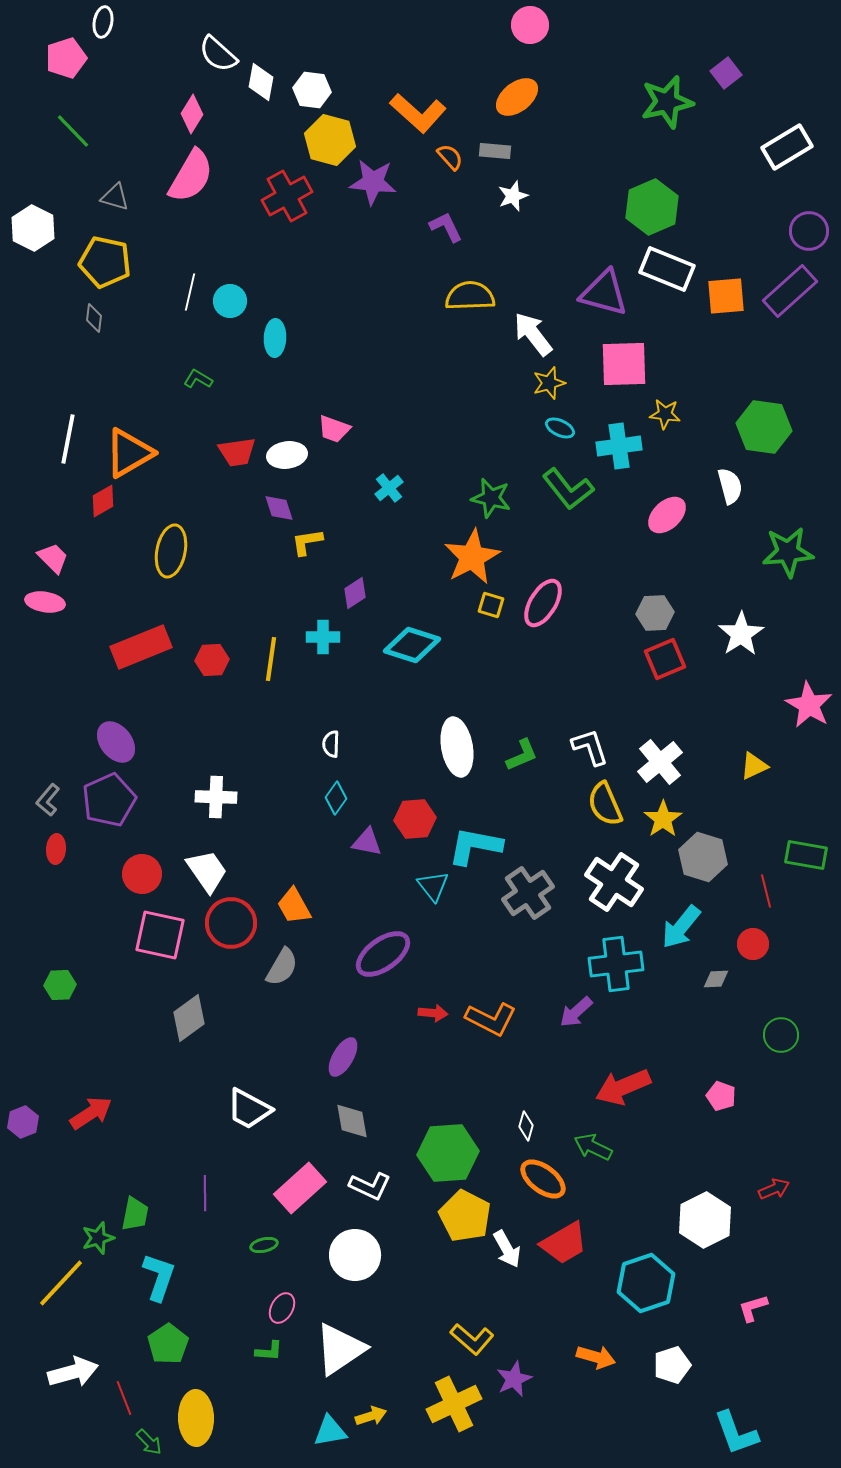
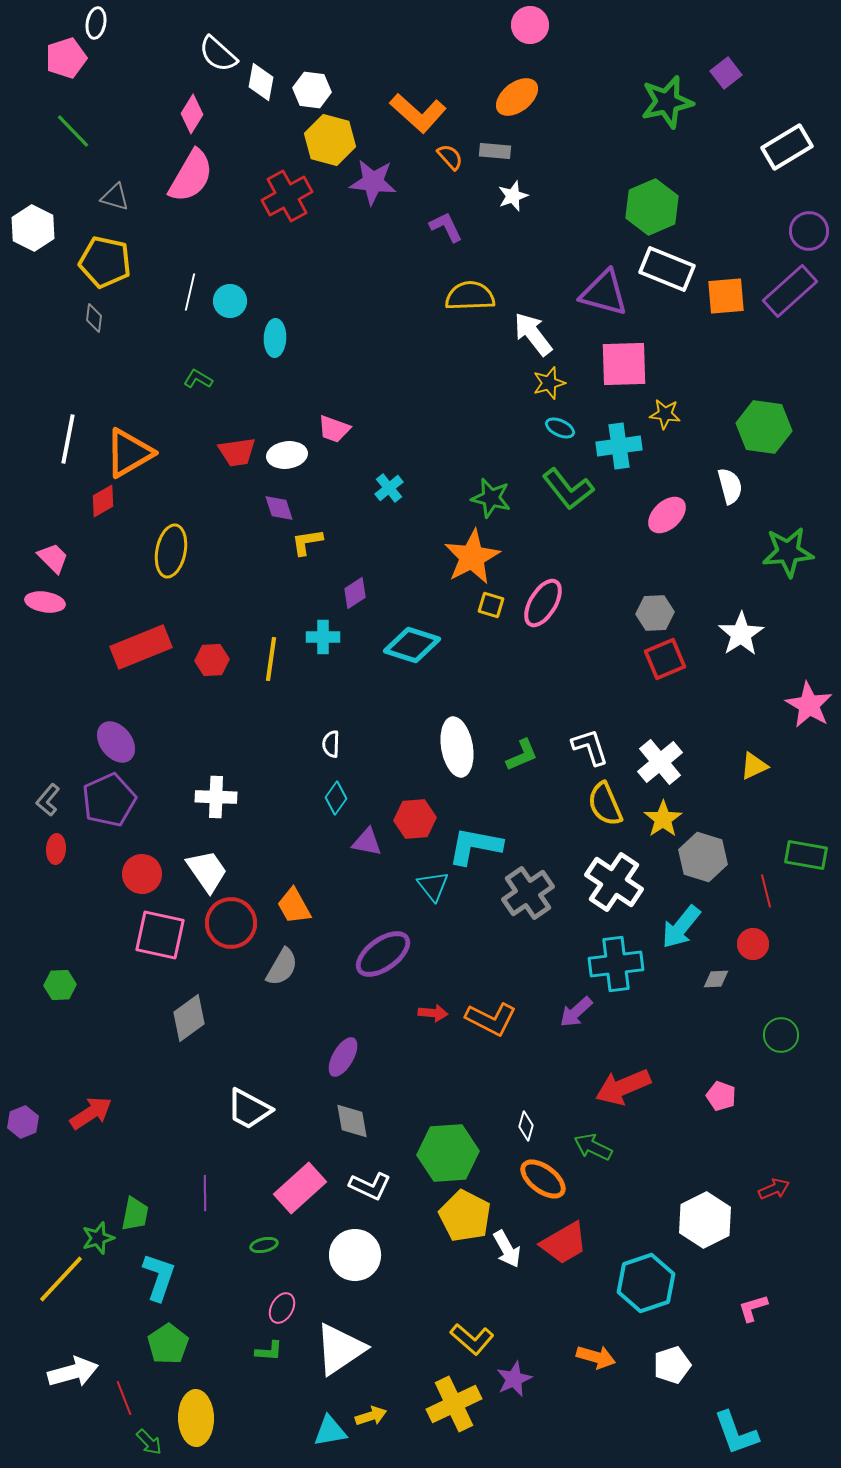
white ellipse at (103, 22): moved 7 px left, 1 px down
yellow line at (61, 1283): moved 4 px up
